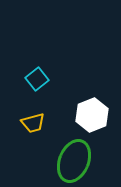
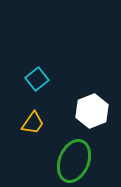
white hexagon: moved 4 px up
yellow trapezoid: rotated 40 degrees counterclockwise
